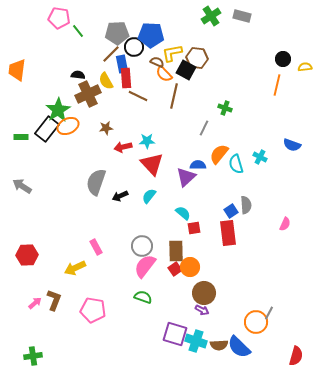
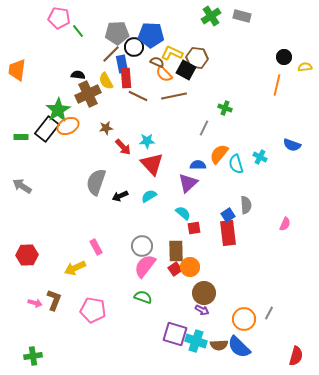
yellow L-shape at (172, 53): rotated 35 degrees clockwise
black circle at (283, 59): moved 1 px right, 2 px up
brown line at (174, 96): rotated 65 degrees clockwise
red arrow at (123, 147): rotated 120 degrees counterclockwise
purple triangle at (186, 177): moved 2 px right, 6 px down
cyan semicircle at (149, 196): rotated 21 degrees clockwise
blue square at (231, 211): moved 3 px left, 4 px down
pink arrow at (35, 303): rotated 56 degrees clockwise
orange circle at (256, 322): moved 12 px left, 3 px up
